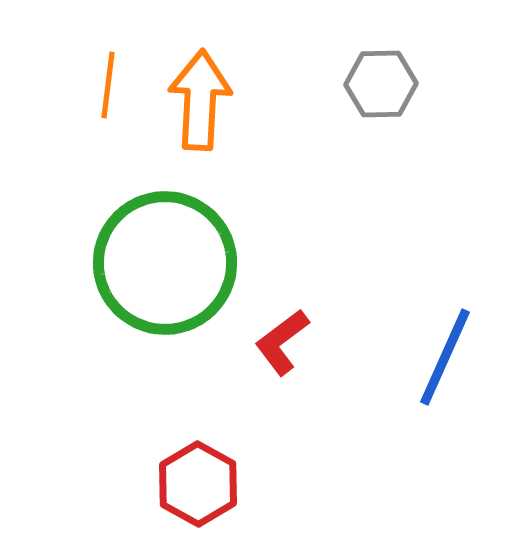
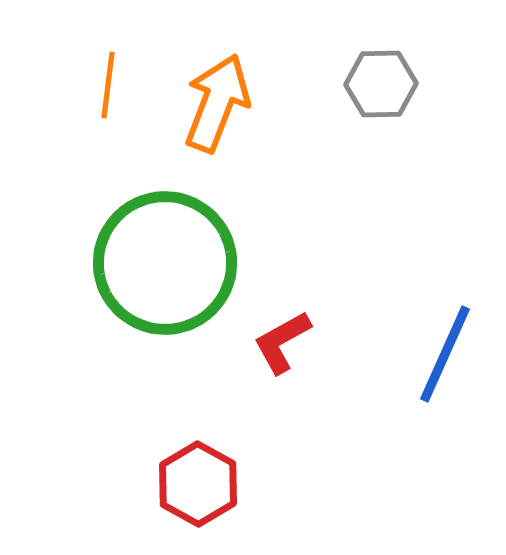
orange arrow: moved 17 px right, 3 px down; rotated 18 degrees clockwise
red L-shape: rotated 8 degrees clockwise
blue line: moved 3 px up
